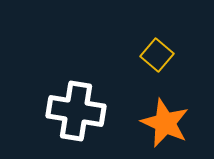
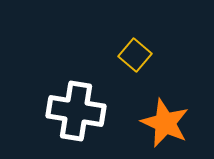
yellow square: moved 22 px left
